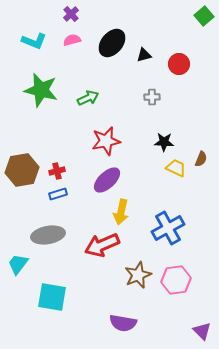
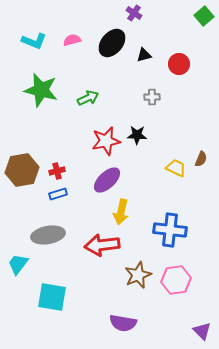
purple cross: moved 63 px right, 1 px up; rotated 14 degrees counterclockwise
black star: moved 27 px left, 7 px up
blue cross: moved 2 px right, 2 px down; rotated 36 degrees clockwise
red arrow: rotated 16 degrees clockwise
